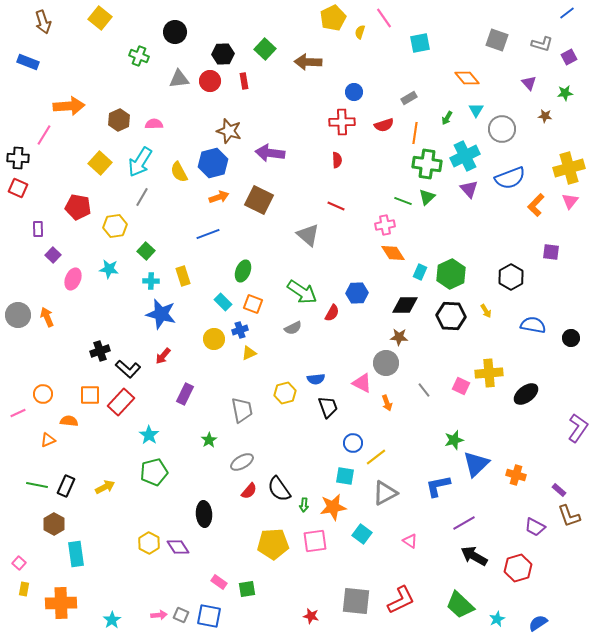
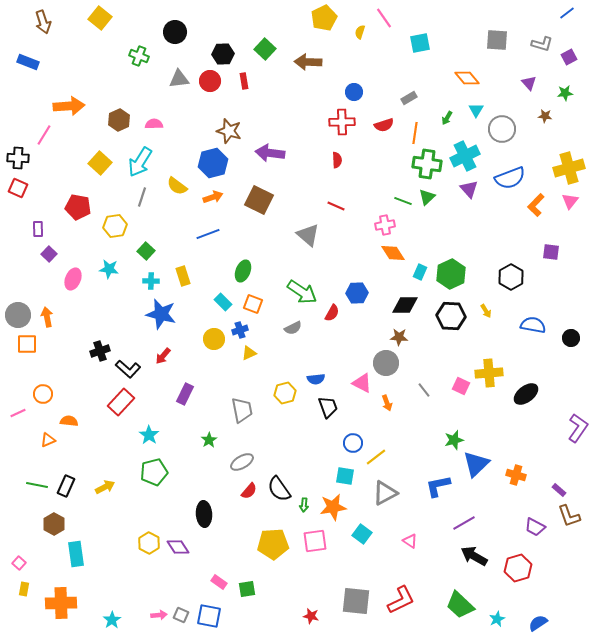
yellow pentagon at (333, 18): moved 9 px left
gray square at (497, 40): rotated 15 degrees counterclockwise
yellow semicircle at (179, 172): moved 2 px left, 14 px down; rotated 25 degrees counterclockwise
gray line at (142, 197): rotated 12 degrees counterclockwise
orange arrow at (219, 197): moved 6 px left
purple square at (53, 255): moved 4 px left, 1 px up
orange arrow at (47, 317): rotated 12 degrees clockwise
orange square at (90, 395): moved 63 px left, 51 px up
